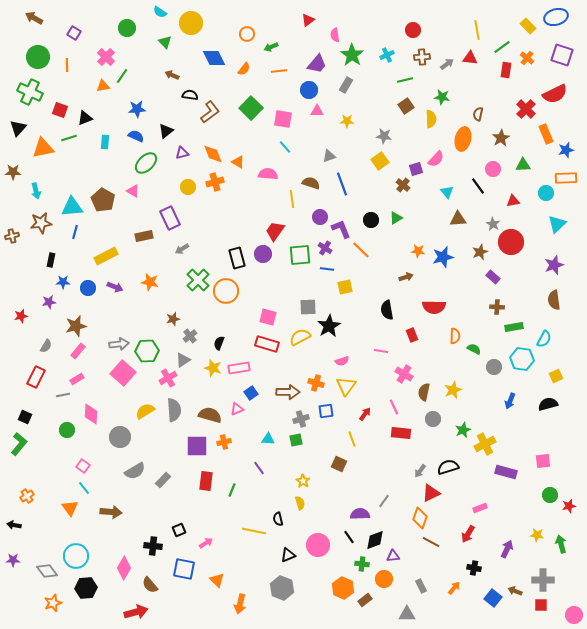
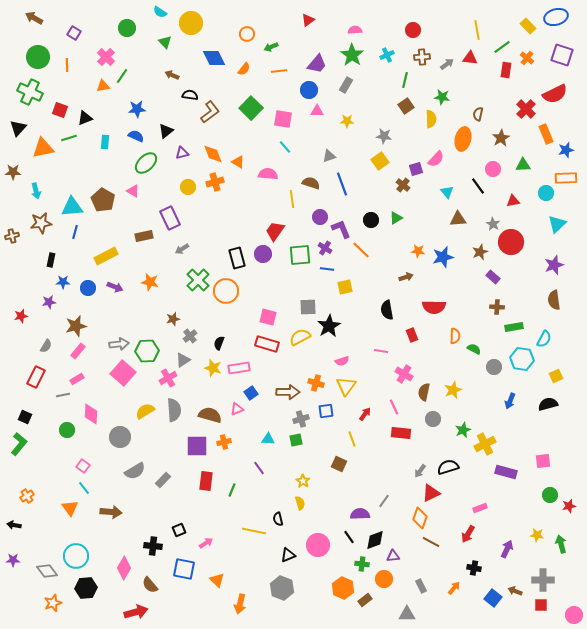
pink semicircle at (335, 35): moved 20 px right, 5 px up; rotated 96 degrees clockwise
green line at (405, 80): rotated 63 degrees counterclockwise
